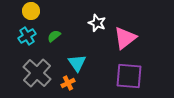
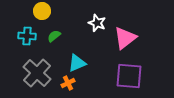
yellow circle: moved 11 px right
cyan cross: rotated 36 degrees clockwise
cyan triangle: rotated 42 degrees clockwise
